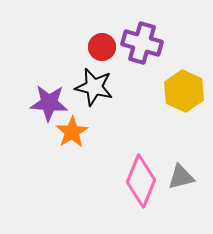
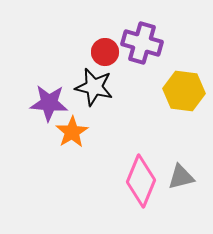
red circle: moved 3 px right, 5 px down
yellow hexagon: rotated 18 degrees counterclockwise
